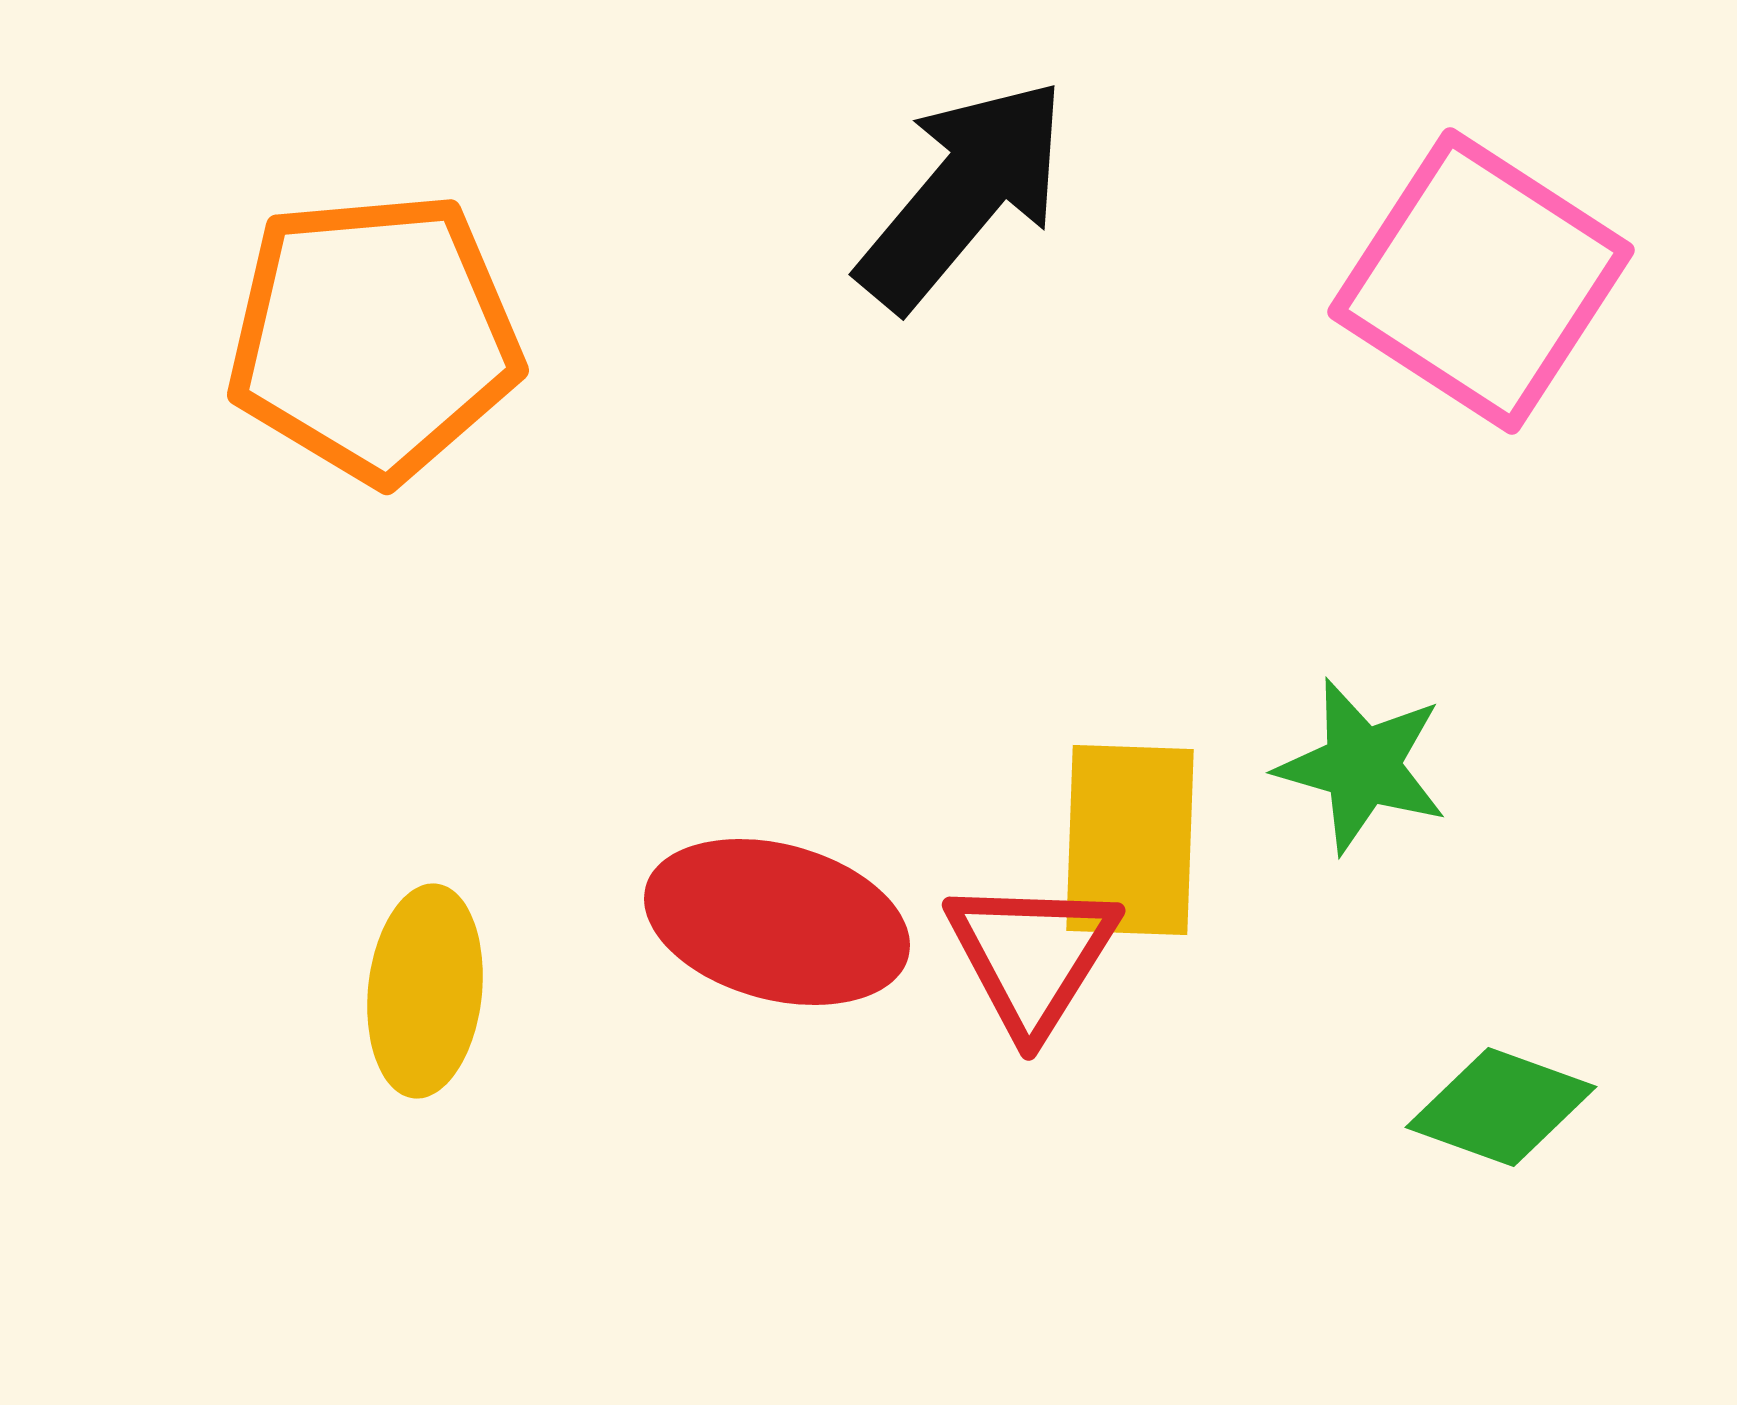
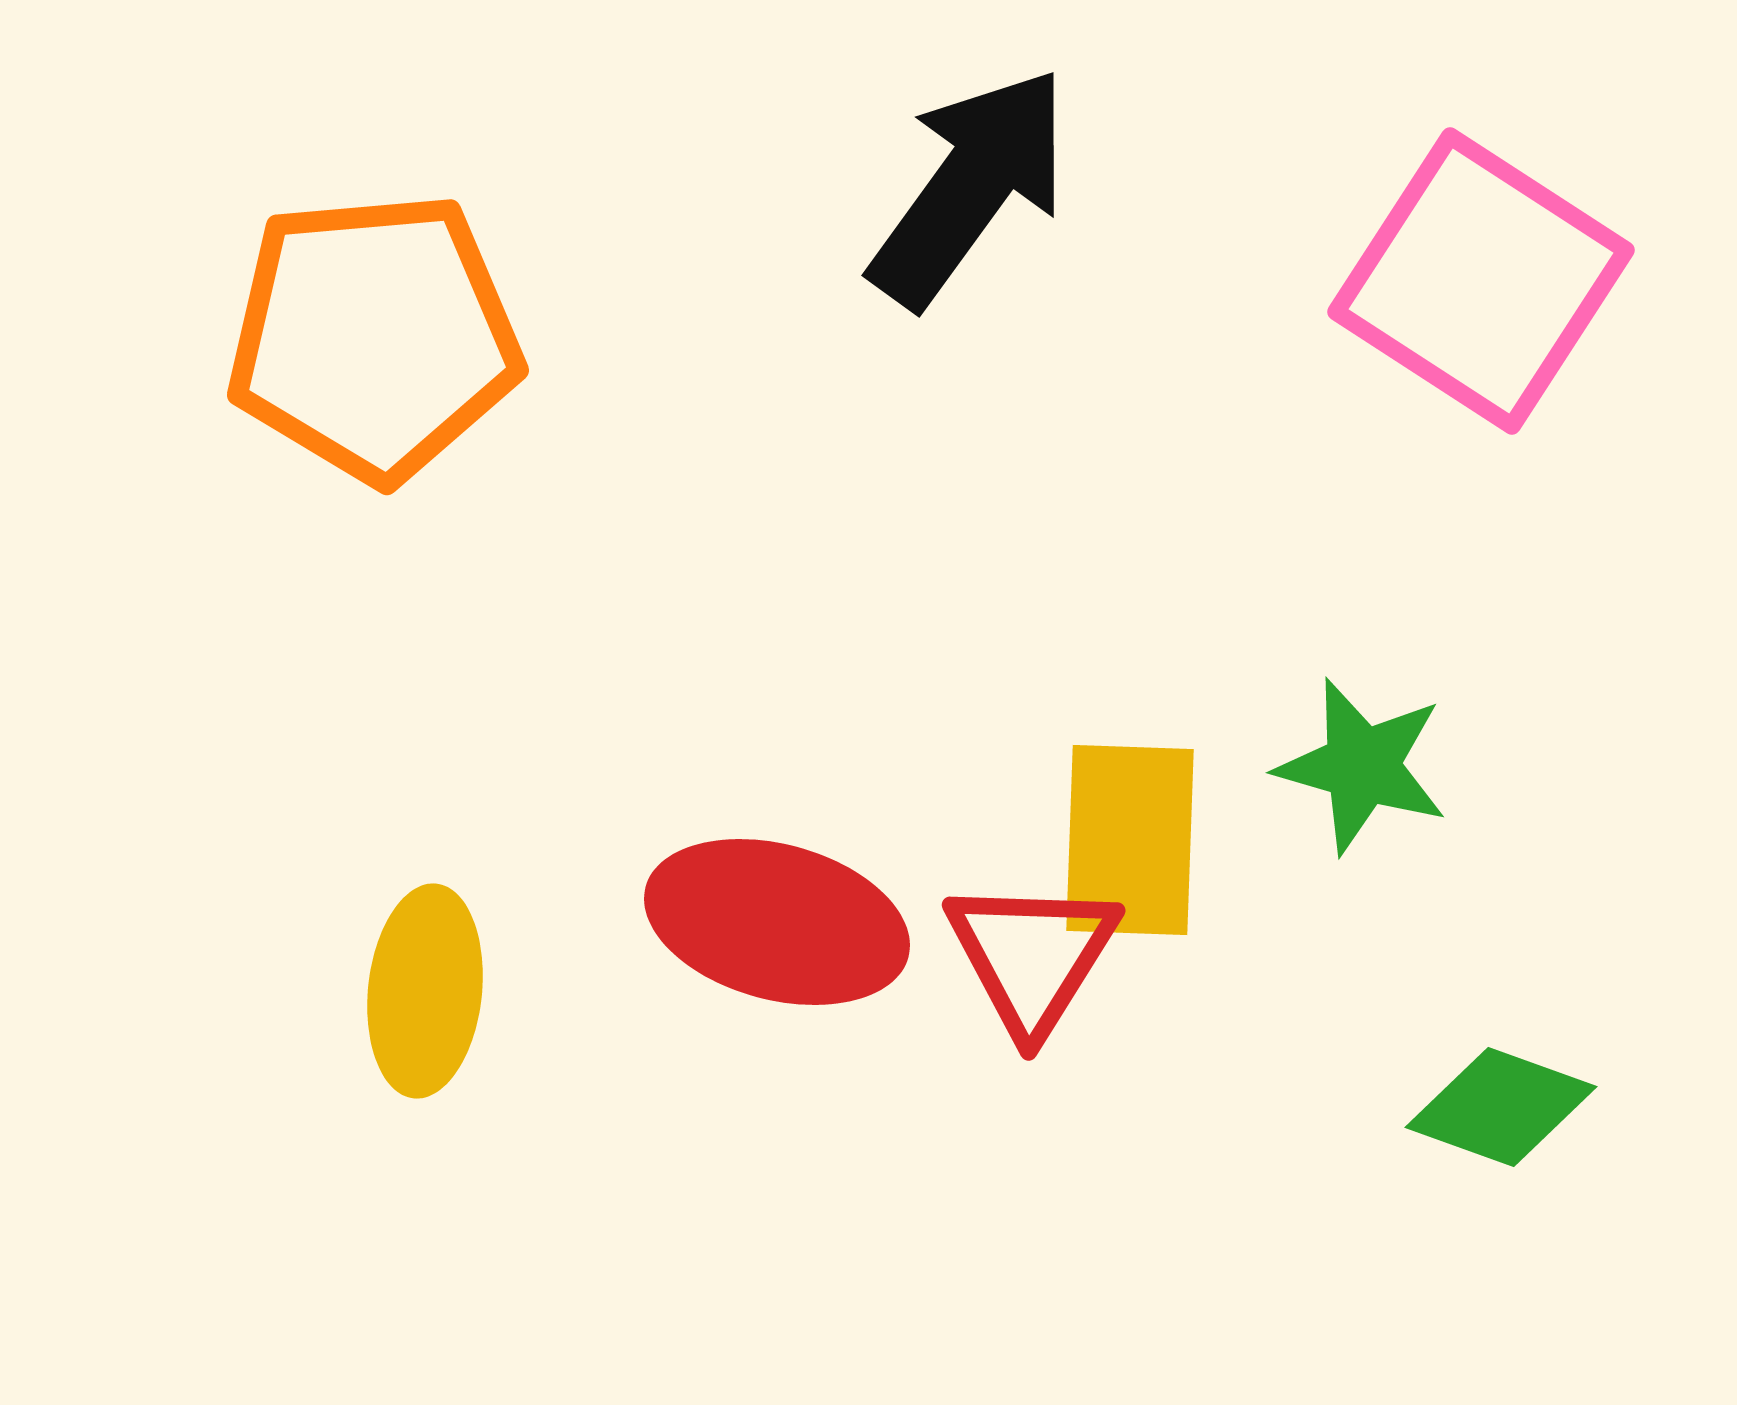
black arrow: moved 7 px right, 7 px up; rotated 4 degrees counterclockwise
